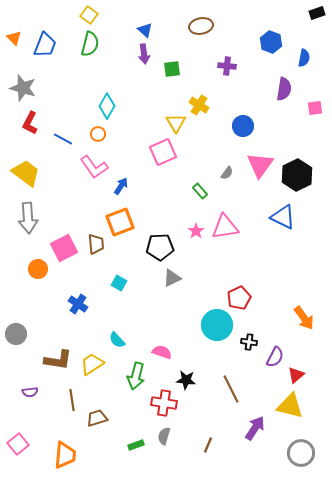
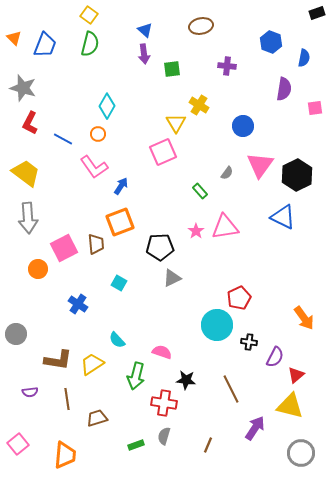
brown line at (72, 400): moved 5 px left, 1 px up
